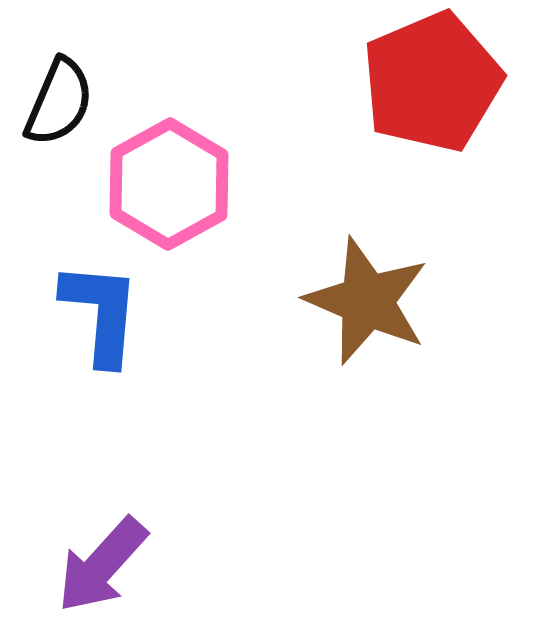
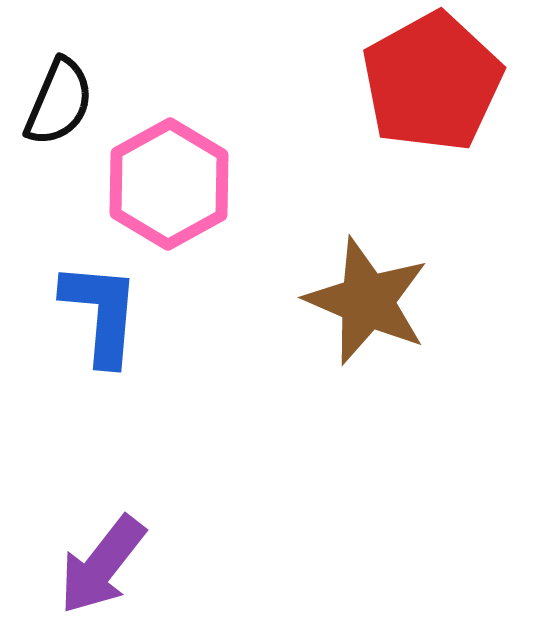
red pentagon: rotated 6 degrees counterclockwise
purple arrow: rotated 4 degrees counterclockwise
